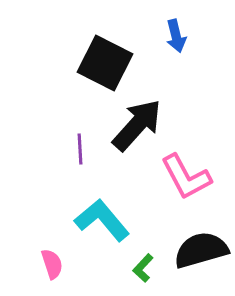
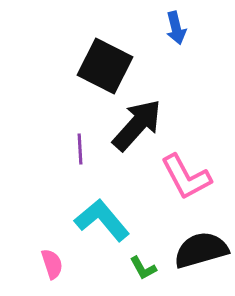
blue arrow: moved 8 px up
black square: moved 3 px down
green L-shape: rotated 72 degrees counterclockwise
